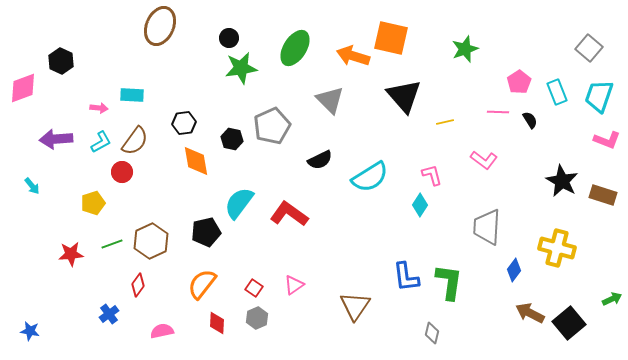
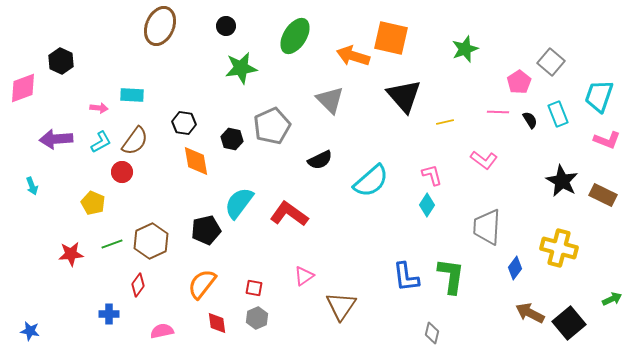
black circle at (229, 38): moved 3 px left, 12 px up
green ellipse at (295, 48): moved 12 px up
gray square at (589, 48): moved 38 px left, 14 px down
cyan rectangle at (557, 92): moved 1 px right, 22 px down
black hexagon at (184, 123): rotated 15 degrees clockwise
cyan semicircle at (370, 177): moved 1 px right, 4 px down; rotated 9 degrees counterclockwise
cyan arrow at (32, 186): rotated 18 degrees clockwise
brown rectangle at (603, 195): rotated 8 degrees clockwise
yellow pentagon at (93, 203): rotated 30 degrees counterclockwise
cyan diamond at (420, 205): moved 7 px right
black pentagon at (206, 232): moved 2 px up
yellow cross at (557, 248): moved 2 px right
blue diamond at (514, 270): moved 1 px right, 2 px up
green L-shape at (449, 282): moved 2 px right, 6 px up
pink triangle at (294, 285): moved 10 px right, 9 px up
red square at (254, 288): rotated 24 degrees counterclockwise
brown triangle at (355, 306): moved 14 px left
blue cross at (109, 314): rotated 36 degrees clockwise
red diamond at (217, 323): rotated 10 degrees counterclockwise
